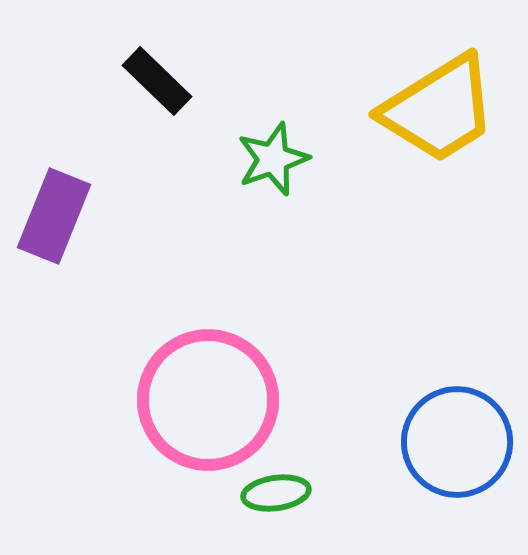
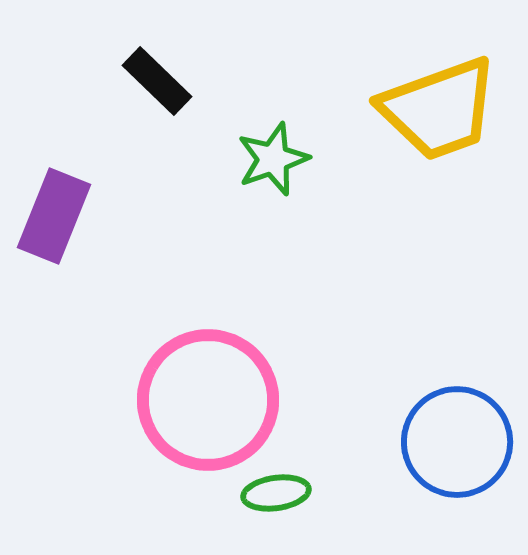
yellow trapezoid: rotated 12 degrees clockwise
